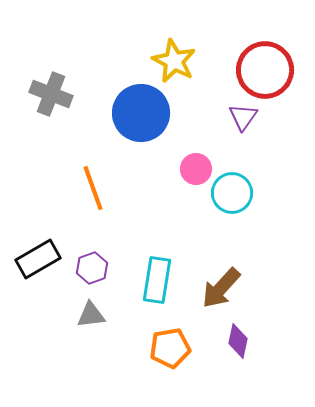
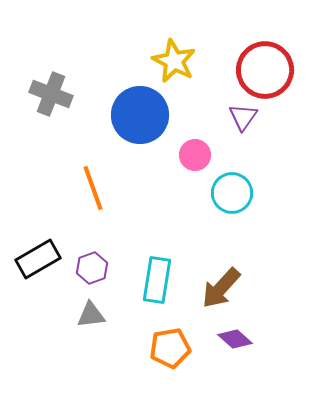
blue circle: moved 1 px left, 2 px down
pink circle: moved 1 px left, 14 px up
purple diamond: moved 3 px left, 2 px up; rotated 60 degrees counterclockwise
